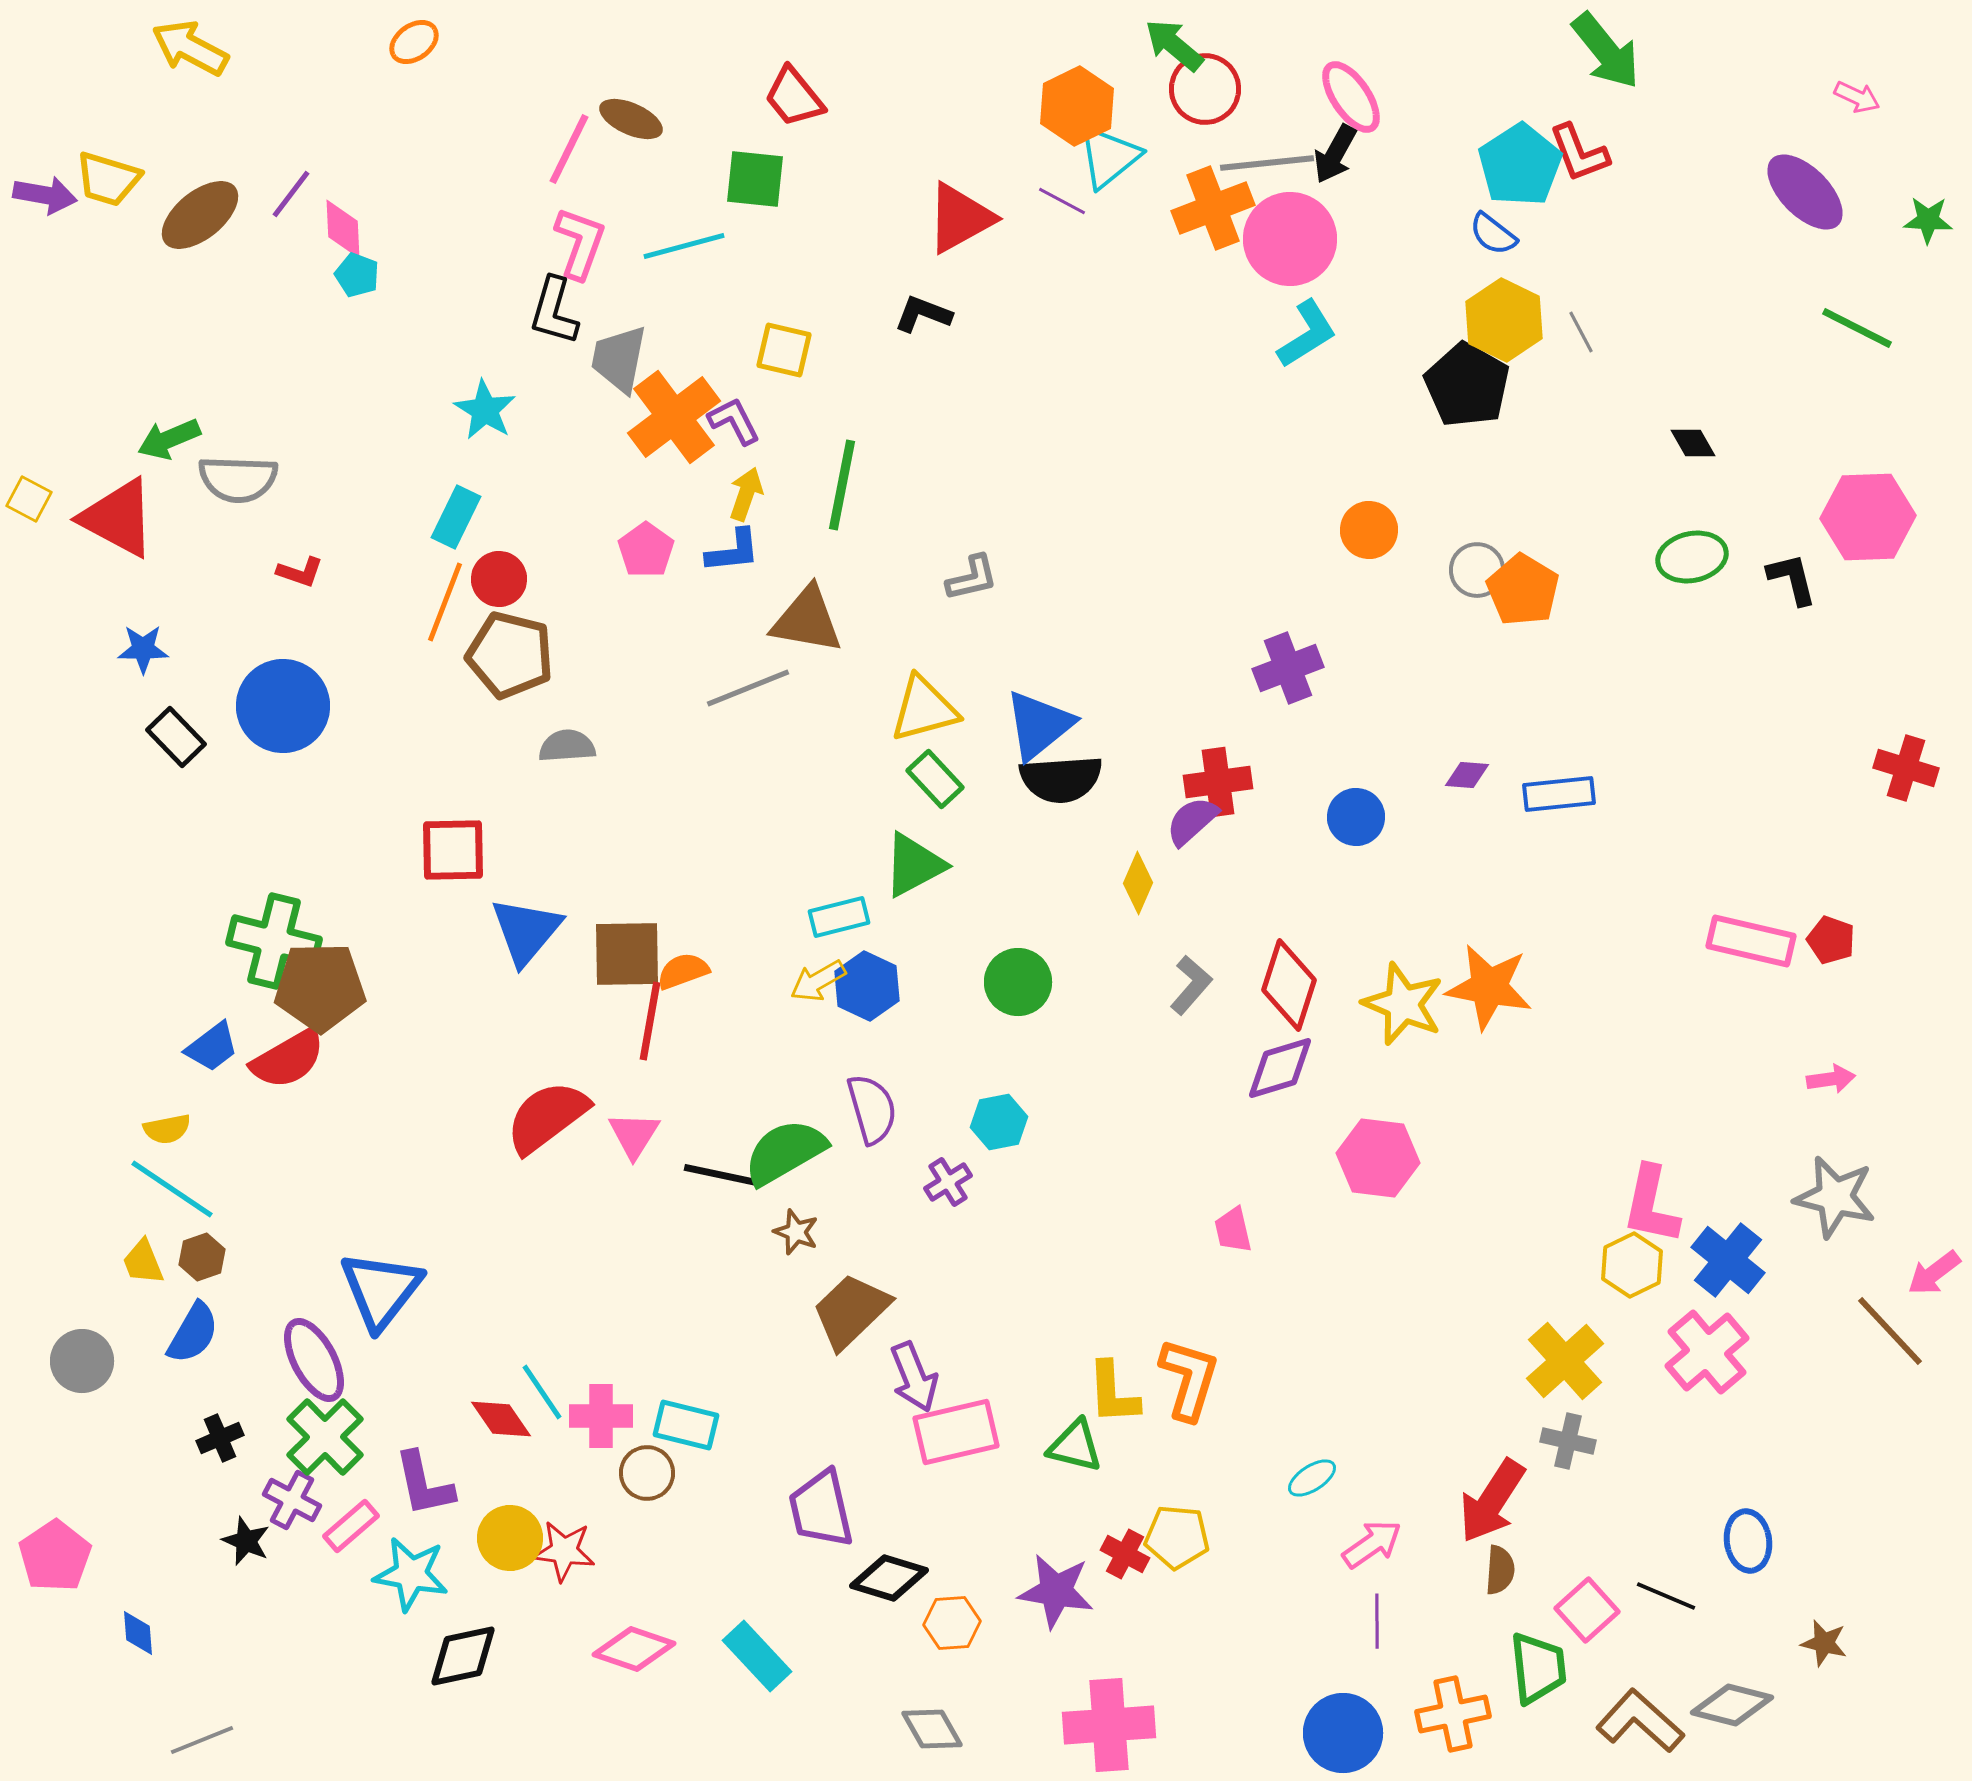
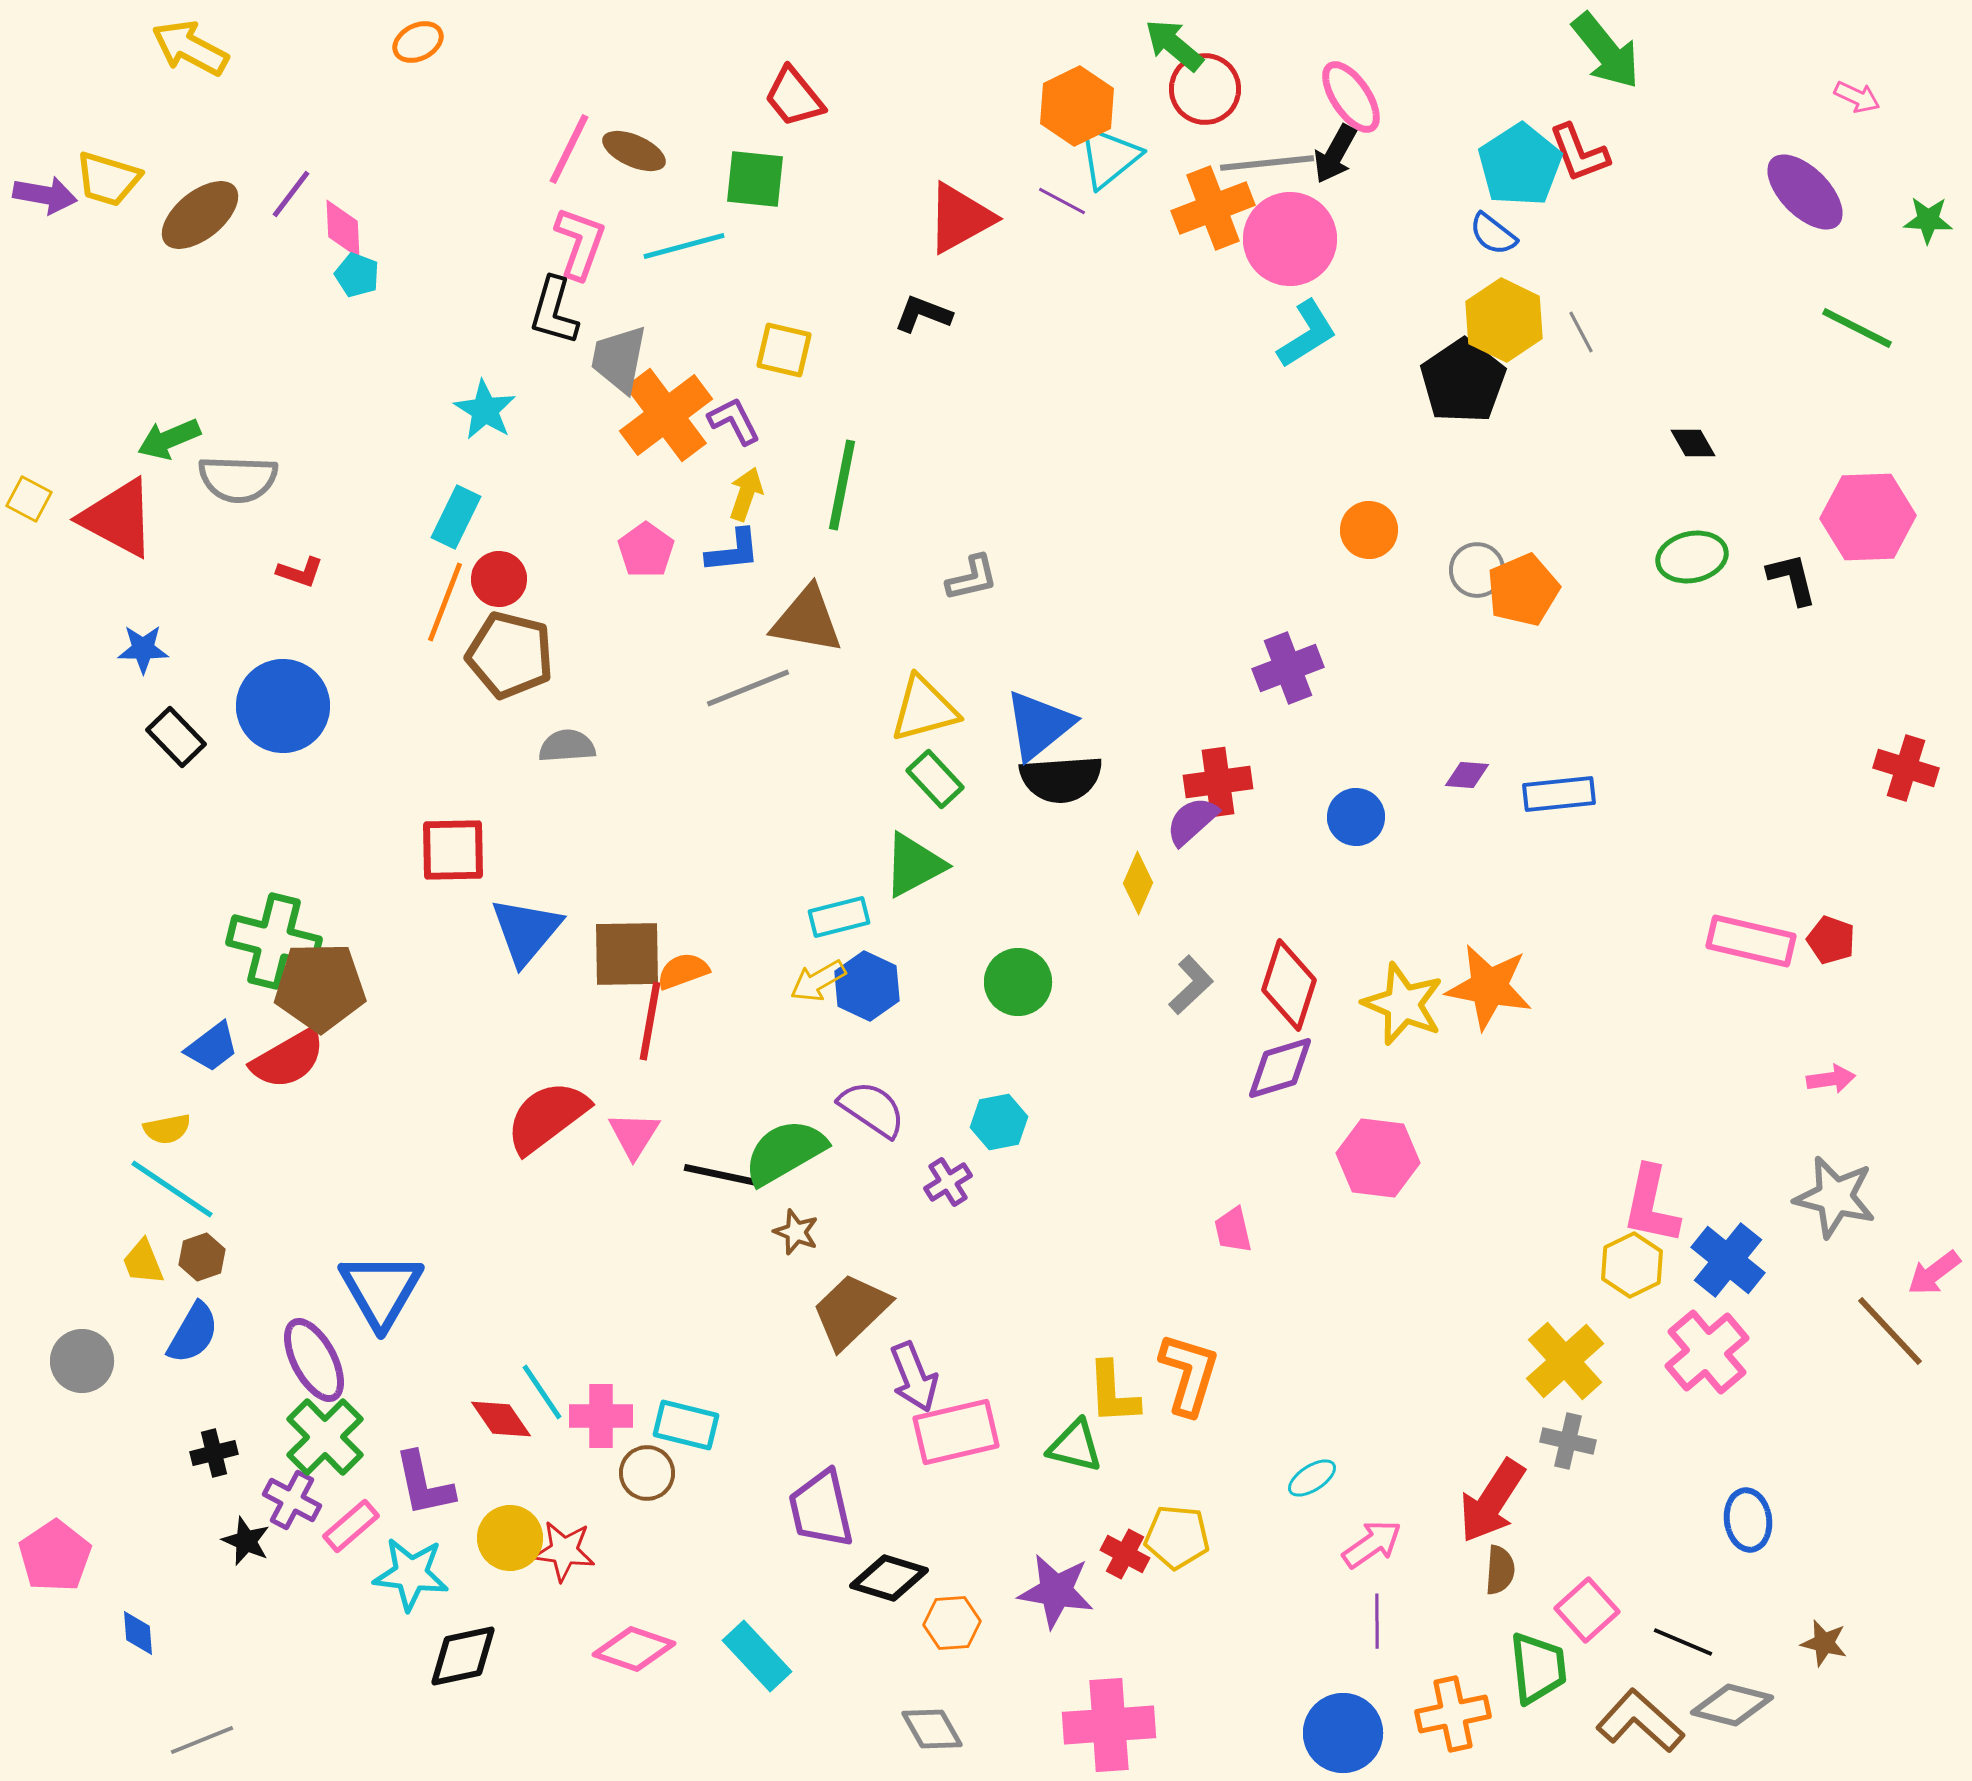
orange ellipse at (414, 42): moved 4 px right; rotated 9 degrees clockwise
brown ellipse at (631, 119): moved 3 px right, 32 px down
black pentagon at (1467, 385): moved 4 px left, 4 px up; rotated 8 degrees clockwise
orange cross at (674, 417): moved 8 px left, 2 px up
orange pentagon at (1523, 590): rotated 18 degrees clockwise
gray L-shape at (1191, 985): rotated 6 degrees clockwise
purple semicircle at (872, 1109): rotated 40 degrees counterclockwise
blue triangle at (381, 1290): rotated 8 degrees counterclockwise
orange L-shape at (1189, 1379): moved 5 px up
black cross at (220, 1438): moved 6 px left, 15 px down; rotated 9 degrees clockwise
blue ellipse at (1748, 1541): moved 21 px up
cyan star at (411, 1574): rotated 4 degrees counterclockwise
black line at (1666, 1596): moved 17 px right, 46 px down
